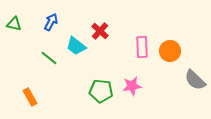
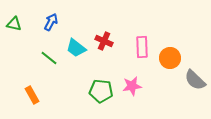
red cross: moved 4 px right, 10 px down; rotated 18 degrees counterclockwise
cyan trapezoid: moved 2 px down
orange circle: moved 7 px down
orange rectangle: moved 2 px right, 2 px up
